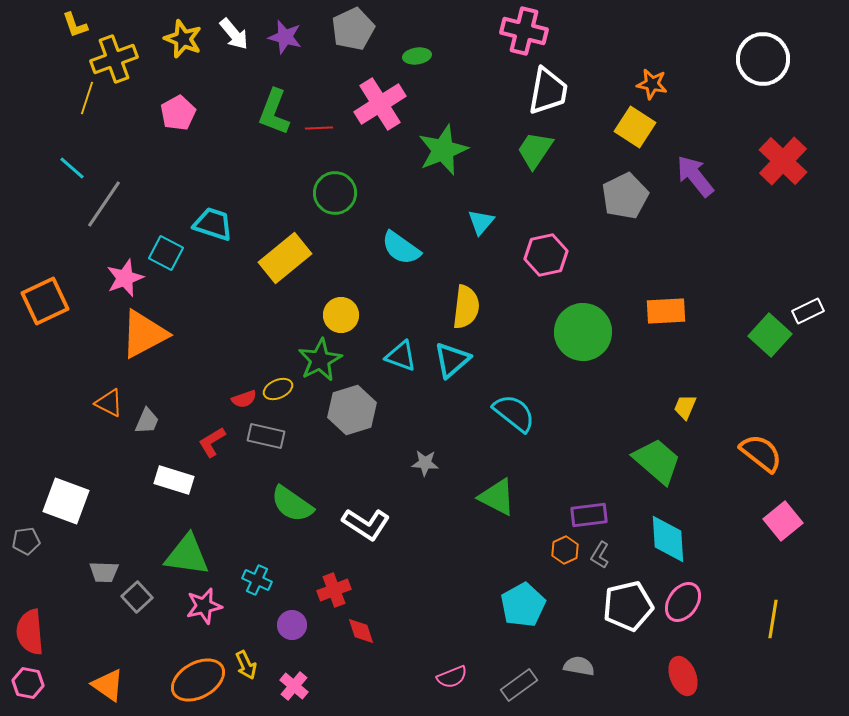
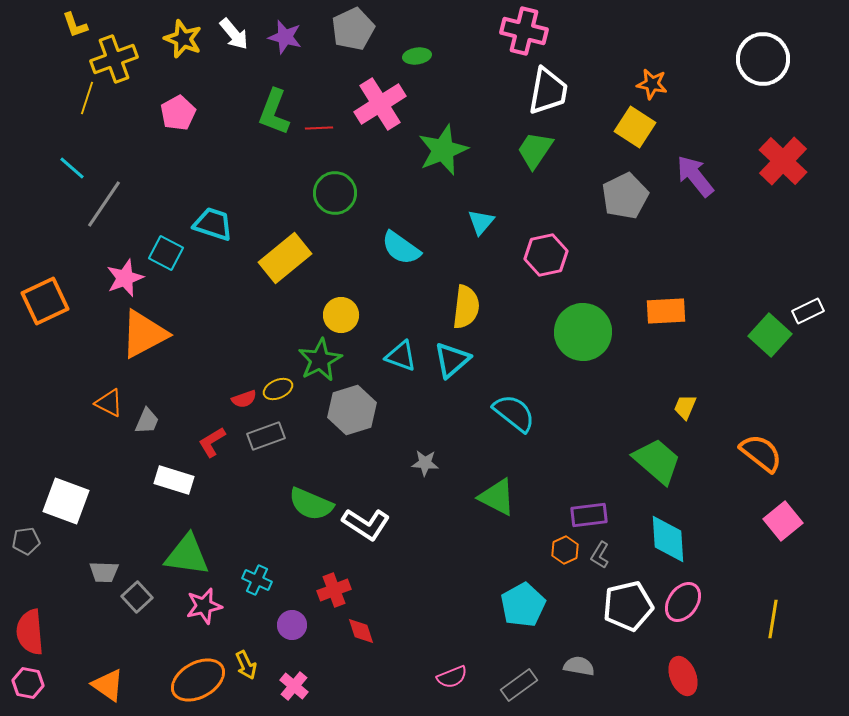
gray rectangle at (266, 436): rotated 33 degrees counterclockwise
green semicircle at (292, 504): moved 19 px right; rotated 12 degrees counterclockwise
